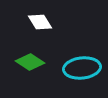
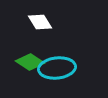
cyan ellipse: moved 25 px left
